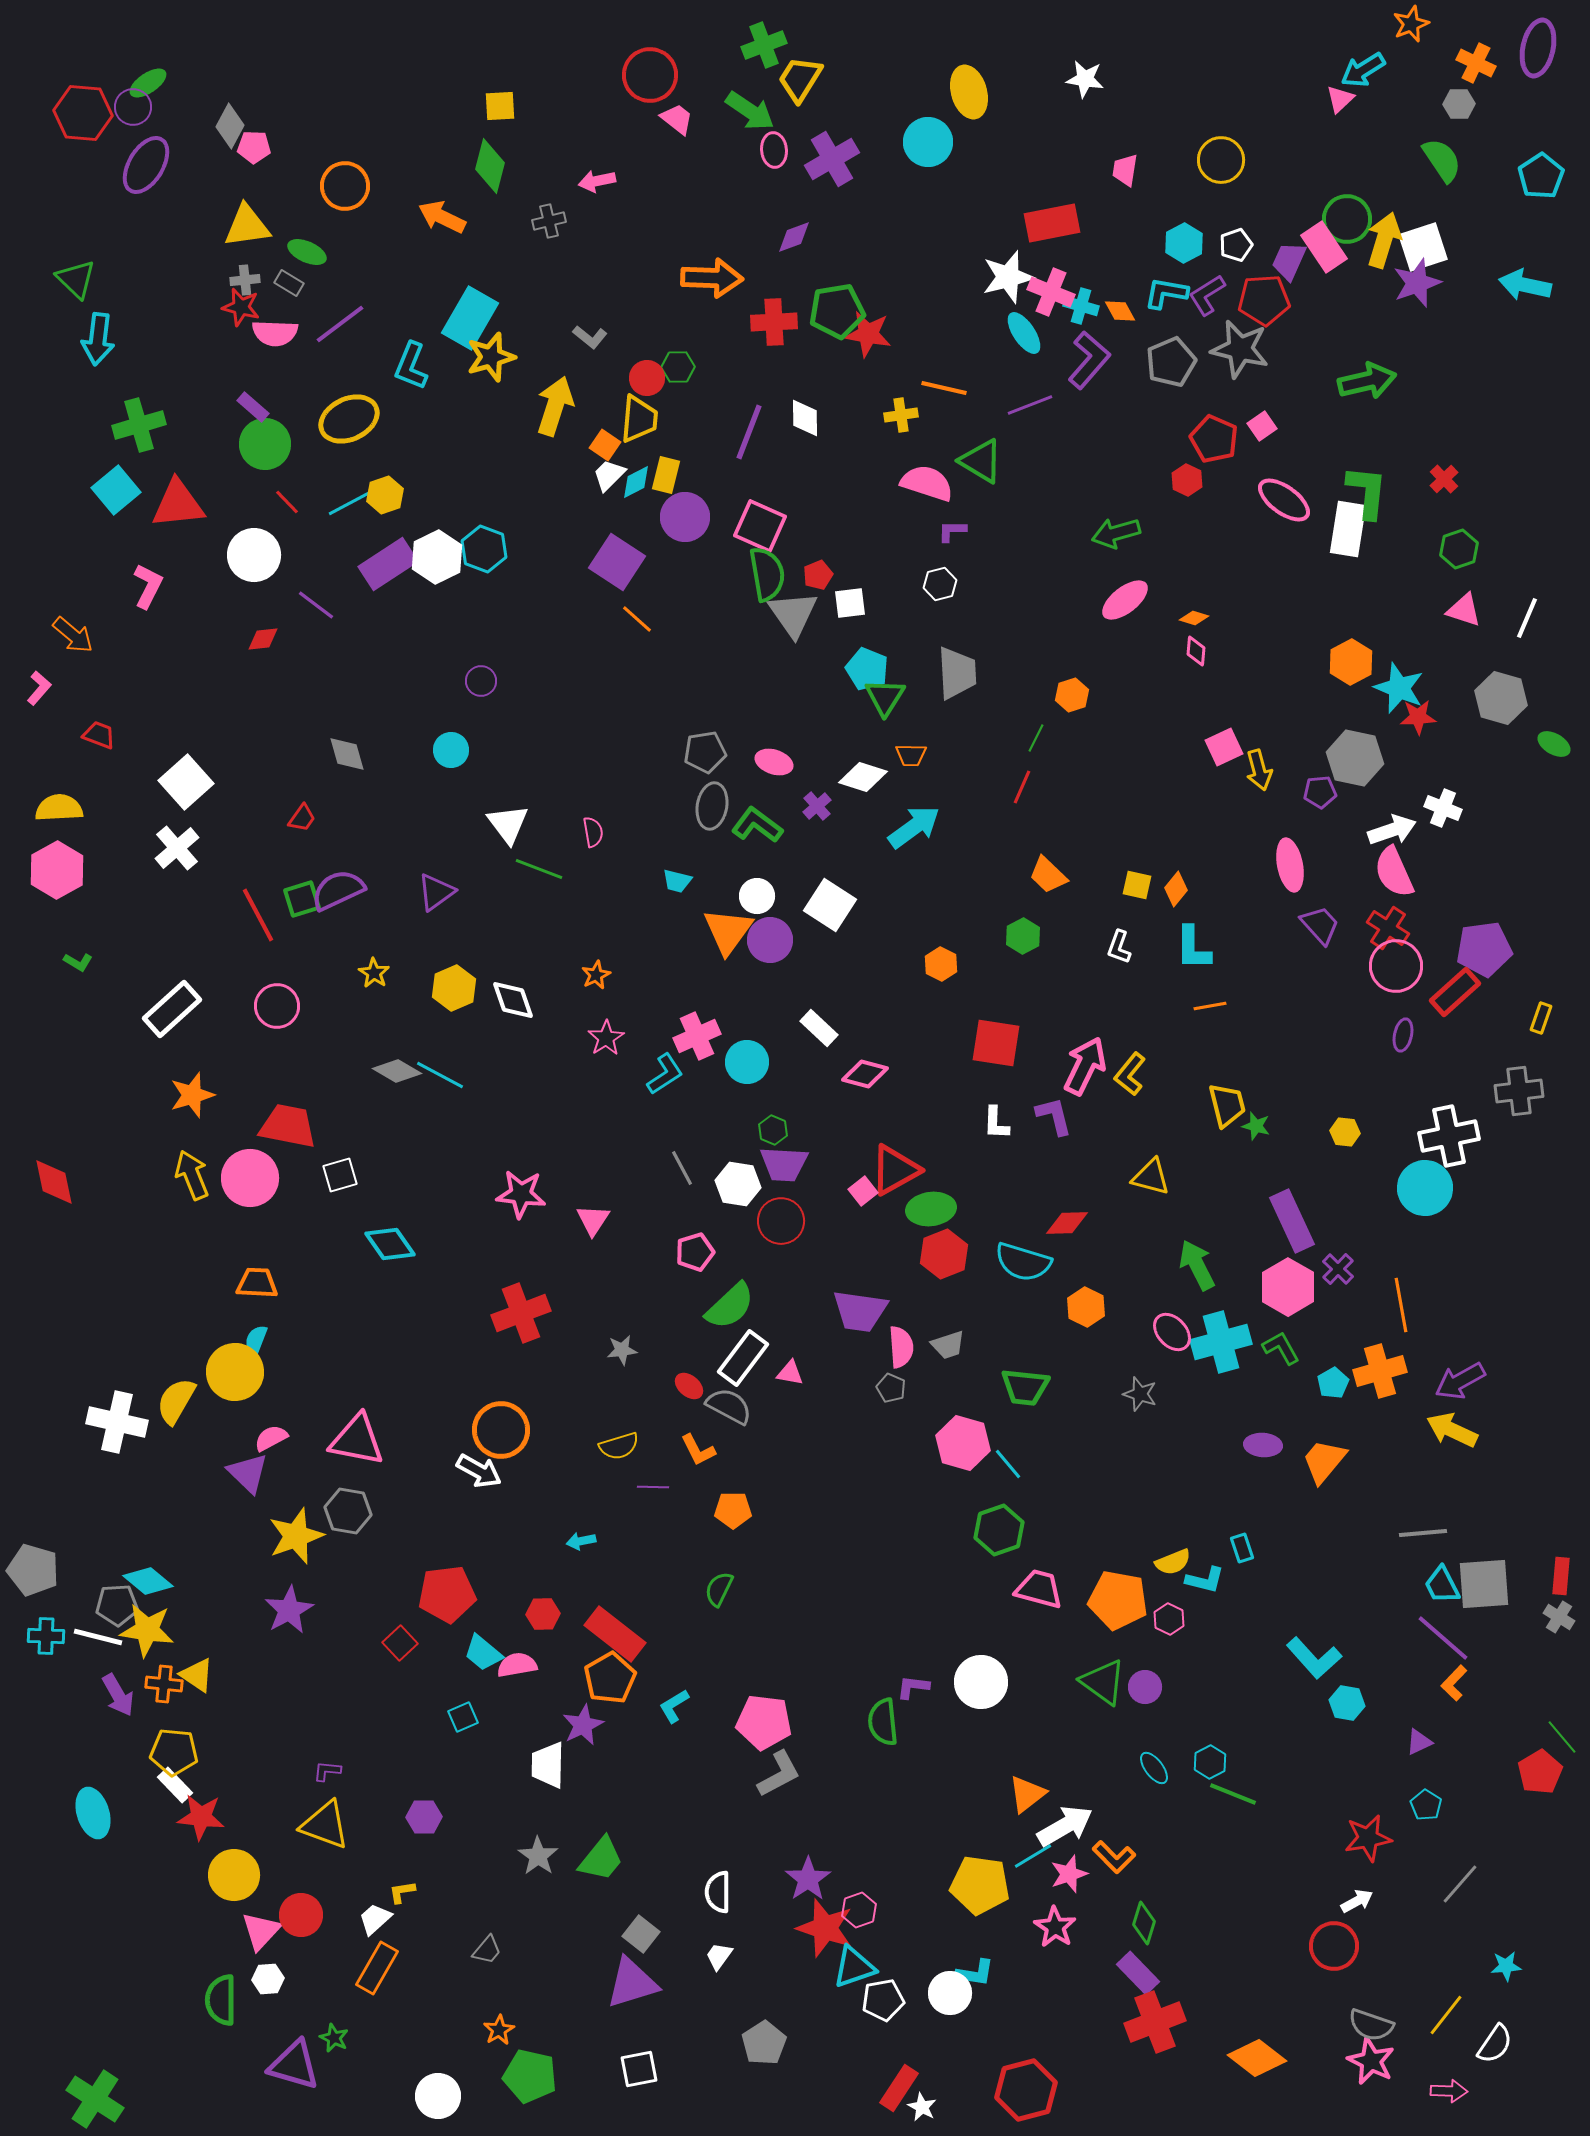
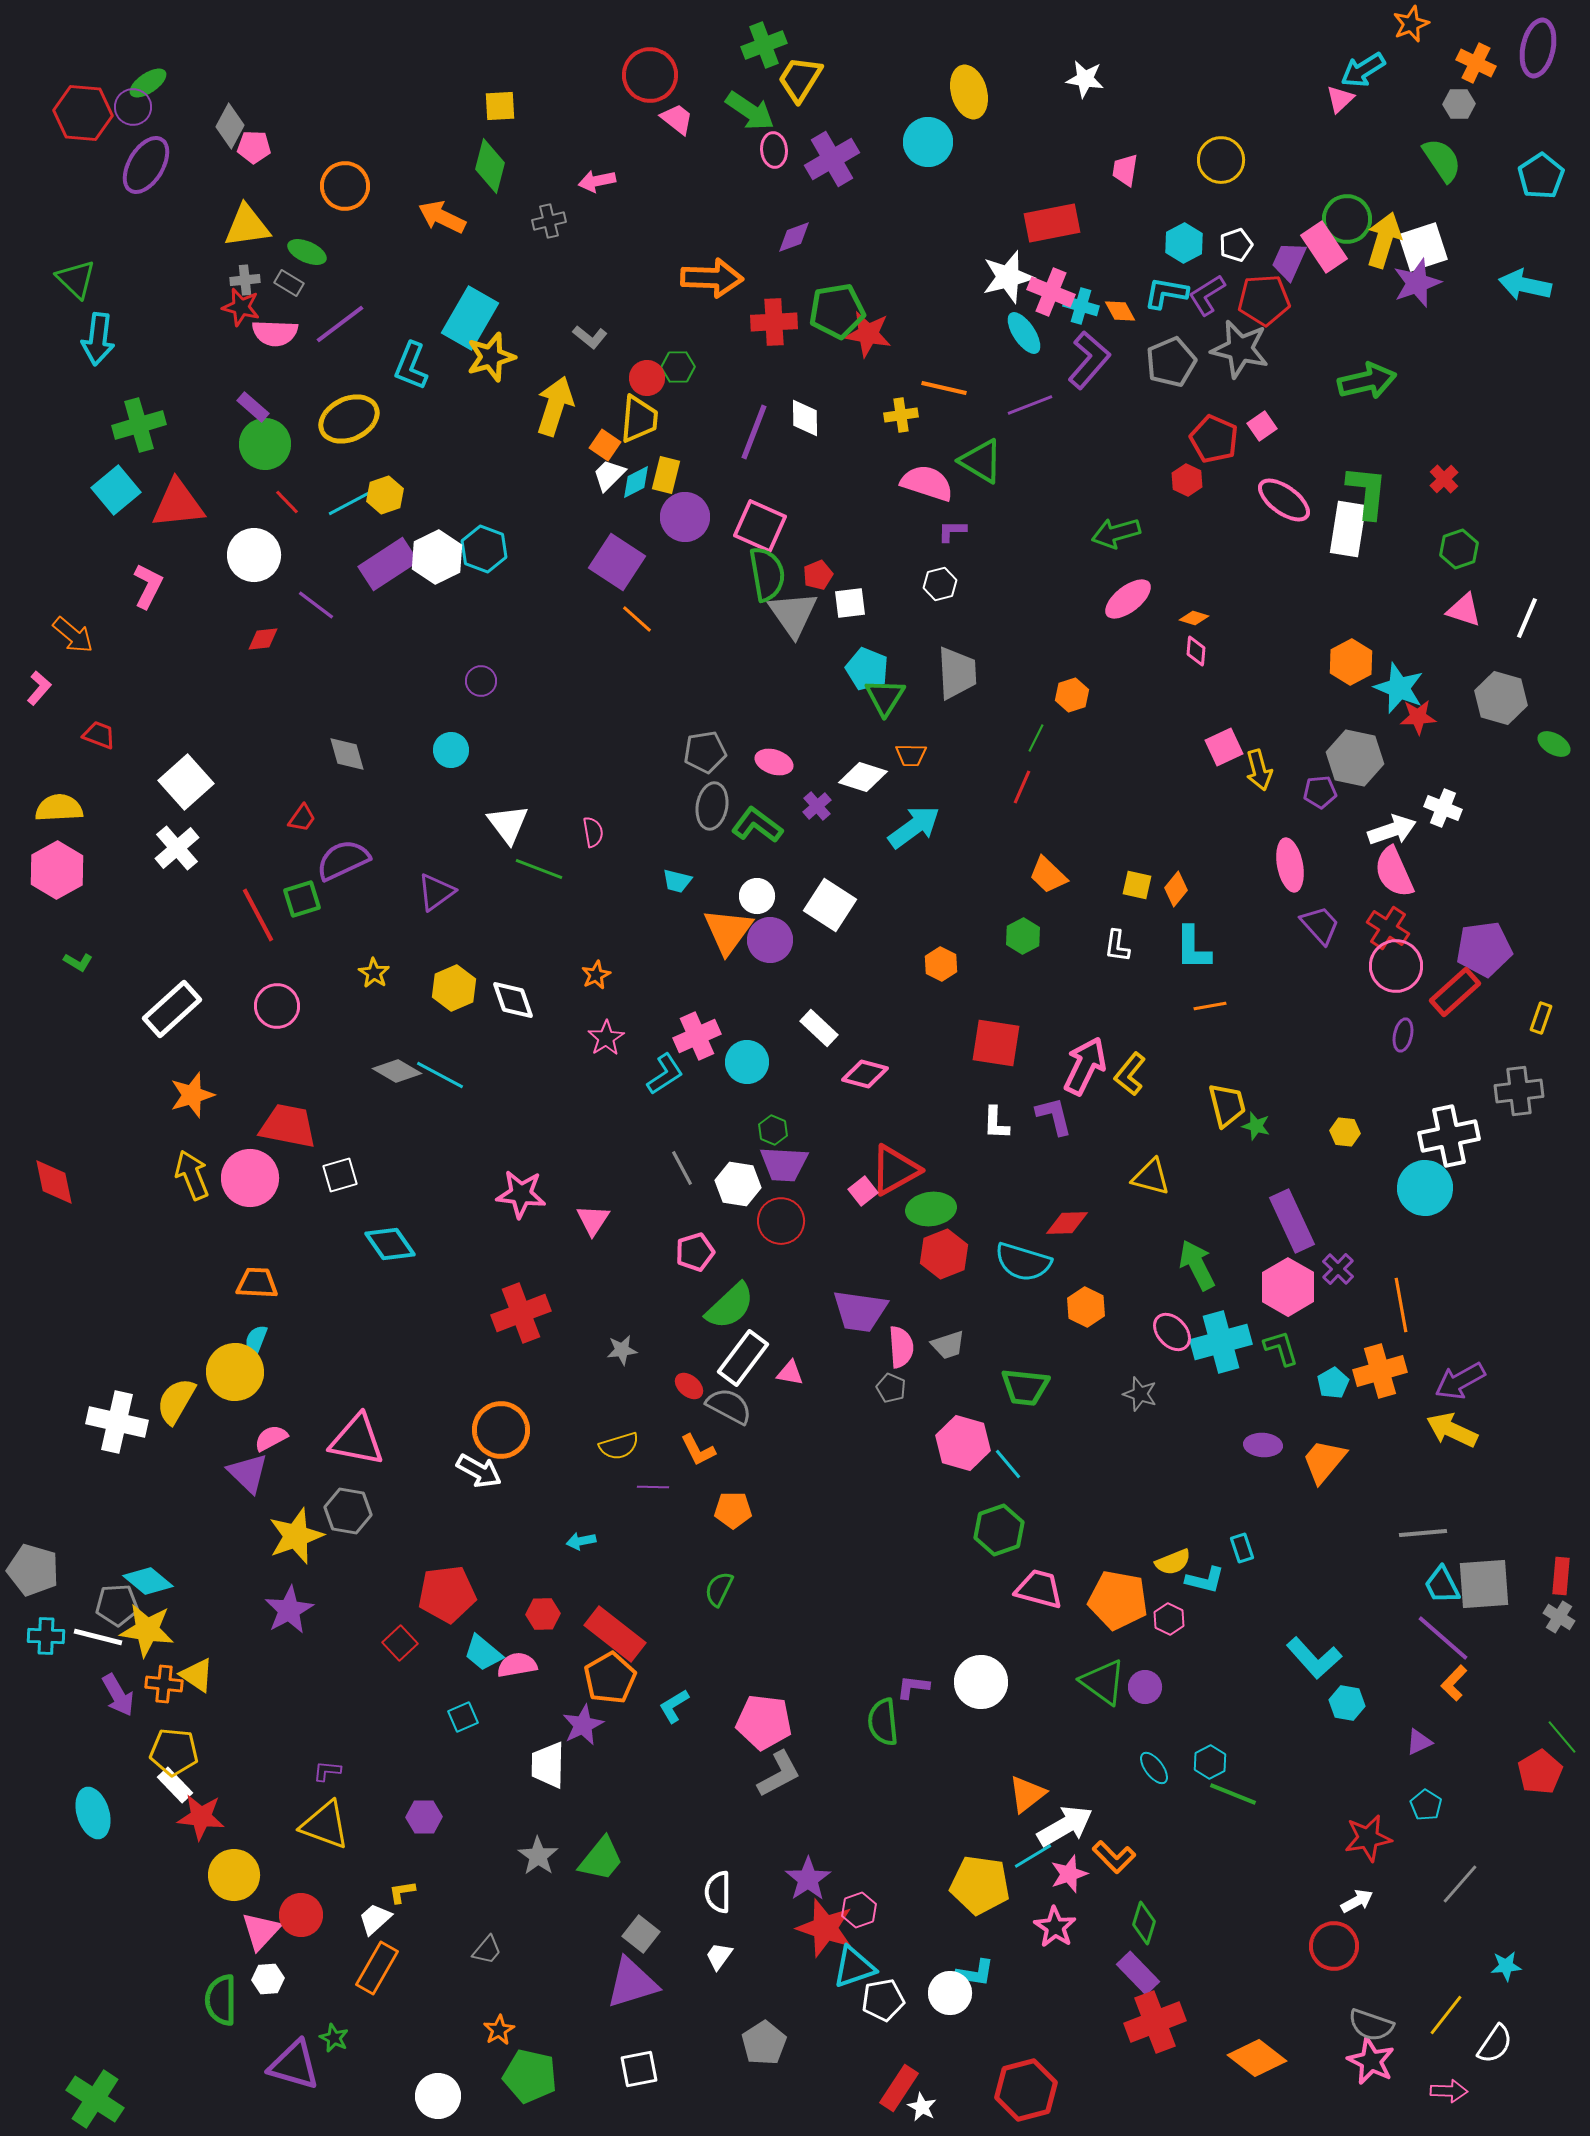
purple line at (749, 432): moved 5 px right
pink ellipse at (1125, 600): moved 3 px right, 1 px up
purple semicircle at (338, 890): moved 5 px right, 30 px up
white L-shape at (1119, 947): moved 2 px left, 1 px up; rotated 12 degrees counterclockwise
green L-shape at (1281, 1348): rotated 12 degrees clockwise
